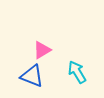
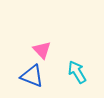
pink triangle: rotated 42 degrees counterclockwise
